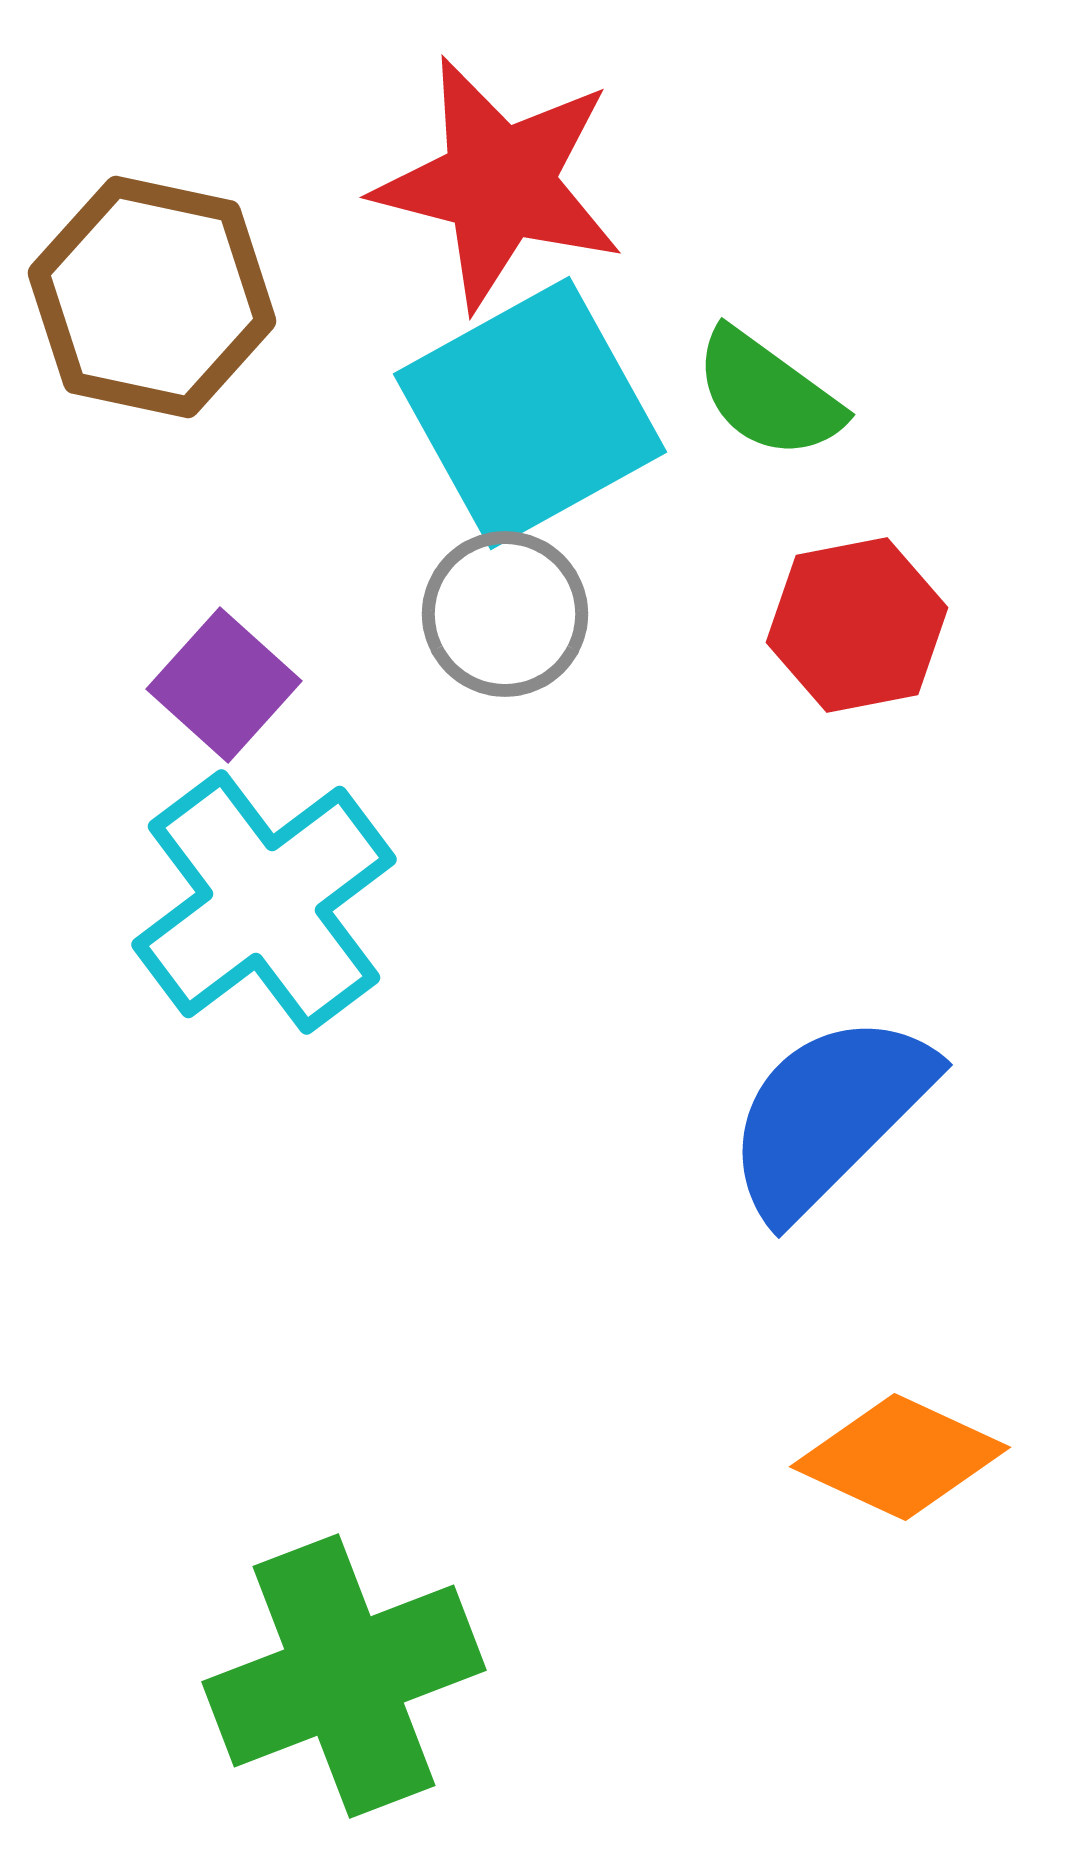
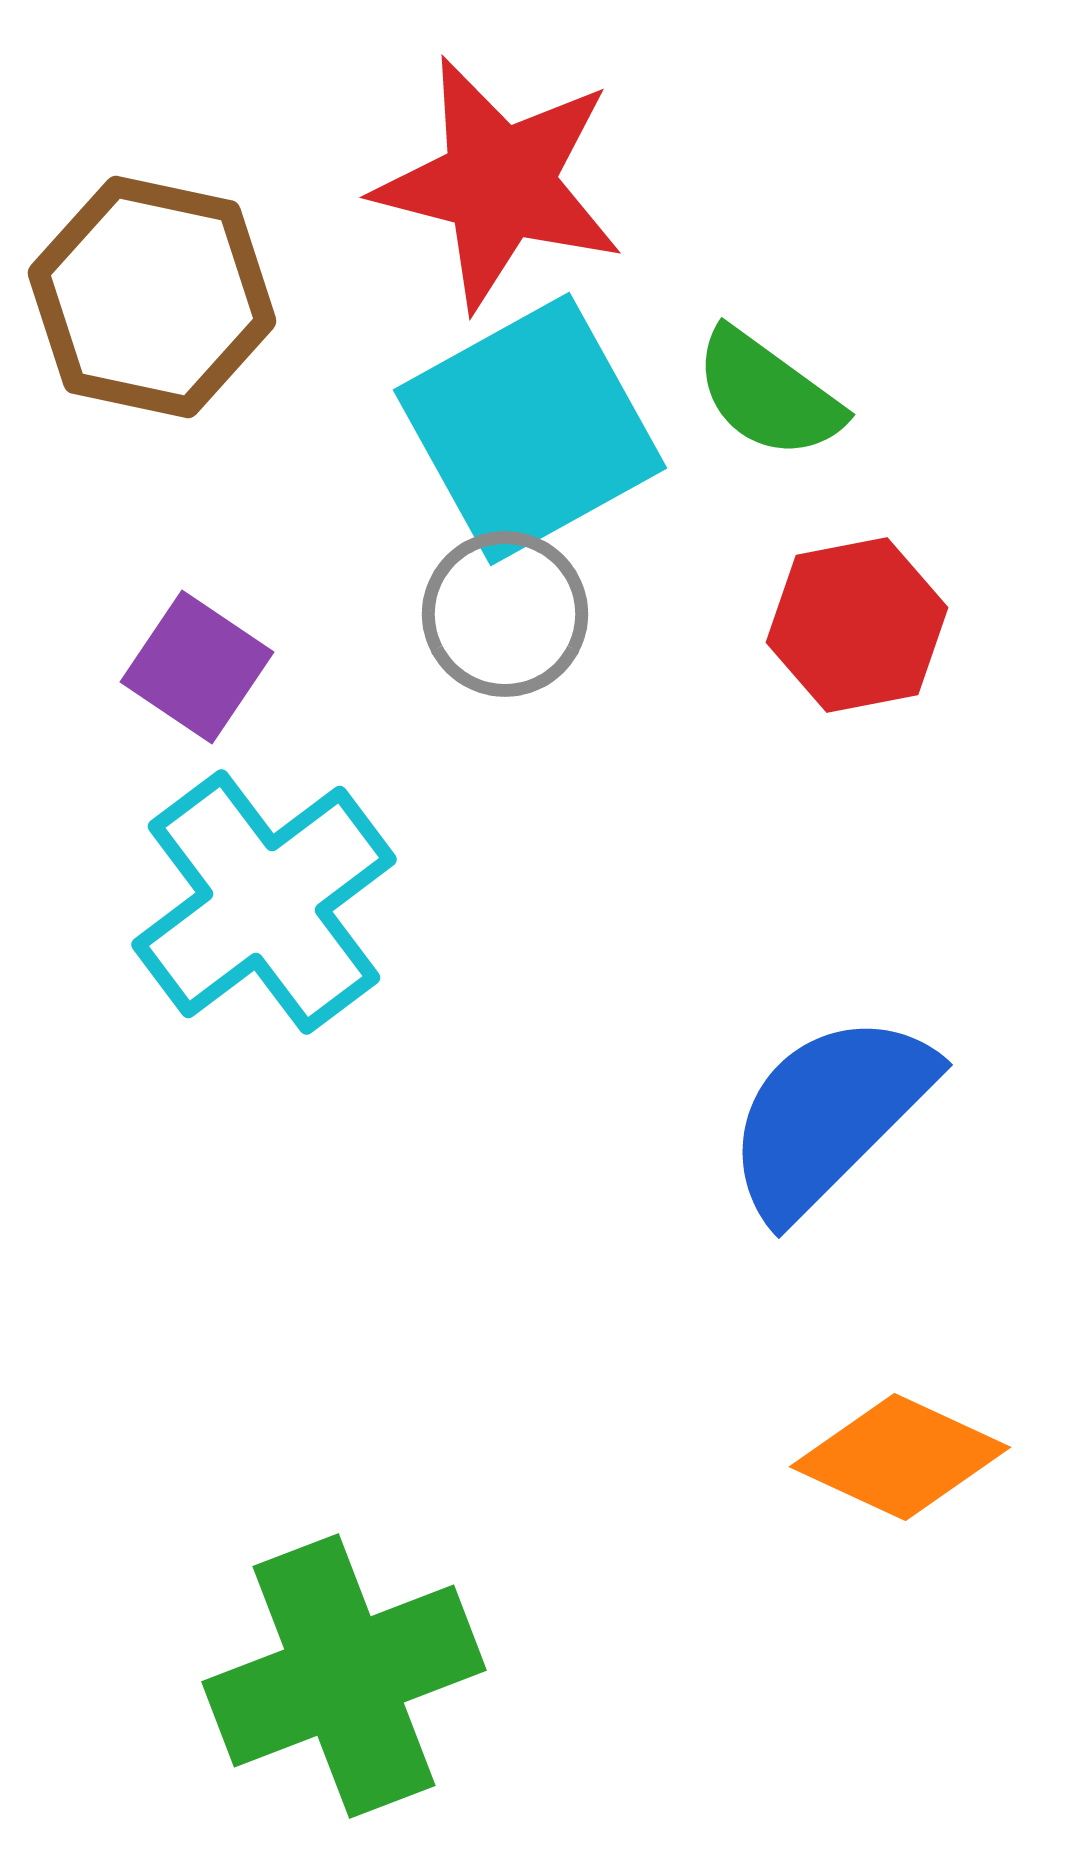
cyan square: moved 16 px down
purple square: moved 27 px left, 18 px up; rotated 8 degrees counterclockwise
